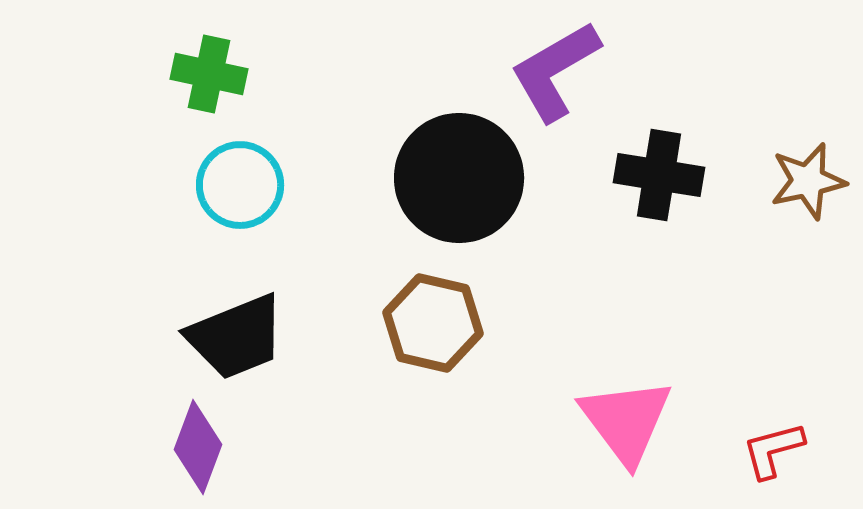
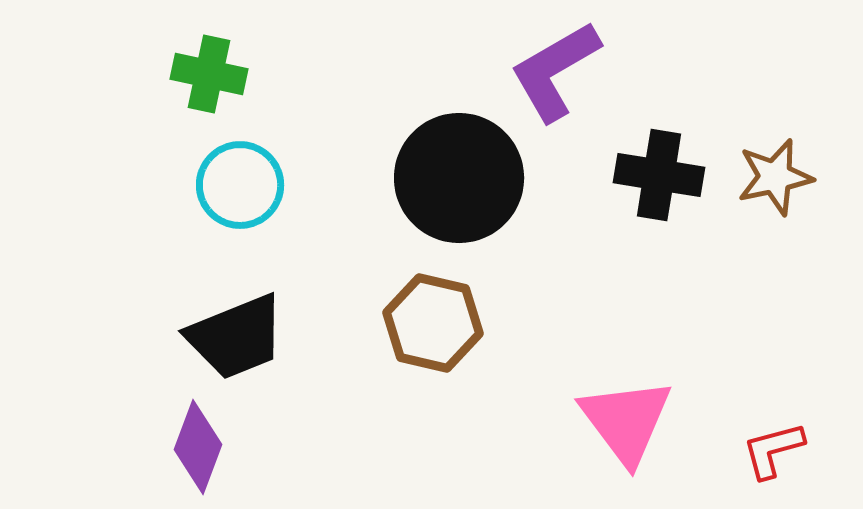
brown star: moved 33 px left, 4 px up
